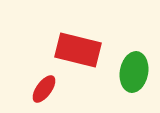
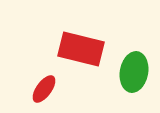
red rectangle: moved 3 px right, 1 px up
